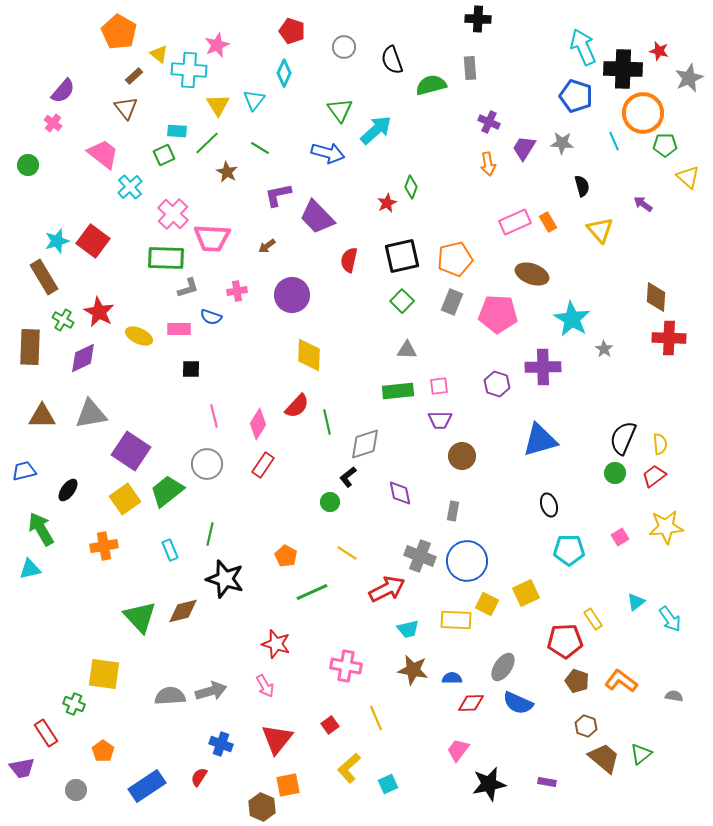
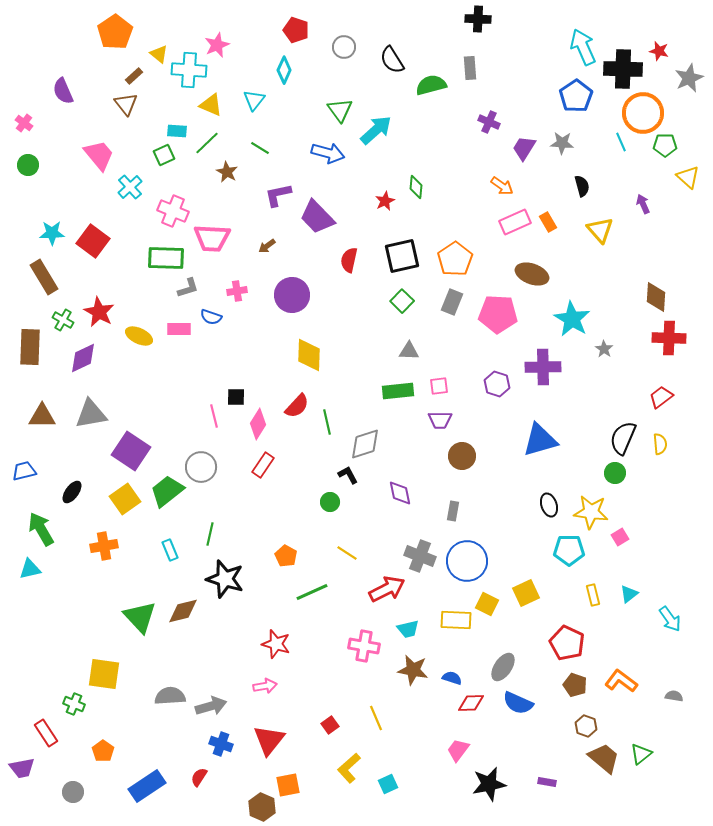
red pentagon at (292, 31): moved 4 px right, 1 px up
orange pentagon at (119, 32): moved 4 px left; rotated 8 degrees clockwise
black semicircle at (392, 60): rotated 12 degrees counterclockwise
cyan diamond at (284, 73): moved 3 px up
purple semicircle at (63, 91): rotated 116 degrees clockwise
blue pentagon at (576, 96): rotated 20 degrees clockwise
yellow triangle at (218, 105): moved 7 px left; rotated 35 degrees counterclockwise
brown triangle at (126, 108): moved 4 px up
pink cross at (53, 123): moved 29 px left
cyan line at (614, 141): moved 7 px right, 1 px down
pink trapezoid at (103, 154): moved 4 px left, 1 px down; rotated 12 degrees clockwise
orange arrow at (488, 164): moved 14 px right, 22 px down; rotated 45 degrees counterclockwise
green diamond at (411, 187): moved 5 px right; rotated 15 degrees counterclockwise
red star at (387, 203): moved 2 px left, 2 px up
purple arrow at (643, 204): rotated 30 degrees clockwise
pink cross at (173, 214): moved 3 px up; rotated 20 degrees counterclockwise
cyan star at (57, 241): moved 5 px left, 8 px up; rotated 15 degrees clockwise
orange pentagon at (455, 259): rotated 20 degrees counterclockwise
gray triangle at (407, 350): moved 2 px right, 1 px down
black square at (191, 369): moved 45 px right, 28 px down
gray circle at (207, 464): moved 6 px left, 3 px down
red trapezoid at (654, 476): moved 7 px right, 79 px up
black L-shape at (348, 477): moved 2 px up; rotated 100 degrees clockwise
black ellipse at (68, 490): moved 4 px right, 2 px down
yellow star at (666, 527): moved 75 px left, 15 px up; rotated 12 degrees clockwise
cyan triangle at (636, 602): moved 7 px left, 8 px up
yellow rectangle at (593, 619): moved 24 px up; rotated 20 degrees clockwise
red pentagon at (565, 641): moved 2 px right, 2 px down; rotated 28 degrees clockwise
pink cross at (346, 666): moved 18 px right, 20 px up
blue semicircle at (452, 678): rotated 18 degrees clockwise
brown pentagon at (577, 681): moved 2 px left, 4 px down
pink arrow at (265, 686): rotated 70 degrees counterclockwise
gray arrow at (211, 691): moved 15 px down
red triangle at (277, 739): moved 8 px left, 1 px down
gray circle at (76, 790): moved 3 px left, 2 px down
